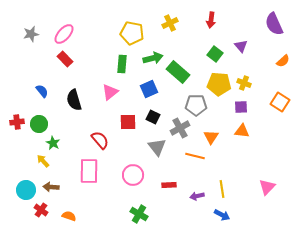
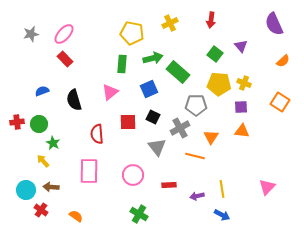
blue semicircle at (42, 91): rotated 72 degrees counterclockwise
red semicircle at (100, 140): moved 3 px left, 6 px up; rotated 144 degrees counterclockwise
orange semicircle at (69, 216): moved 7 px right; rotated 16 degrees clockwise
